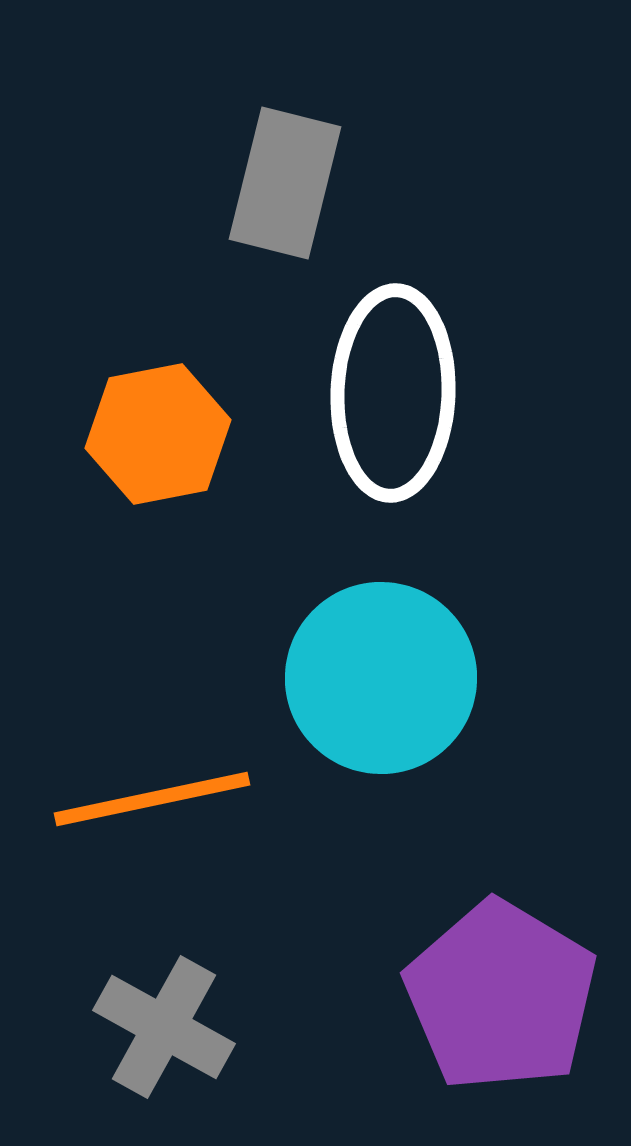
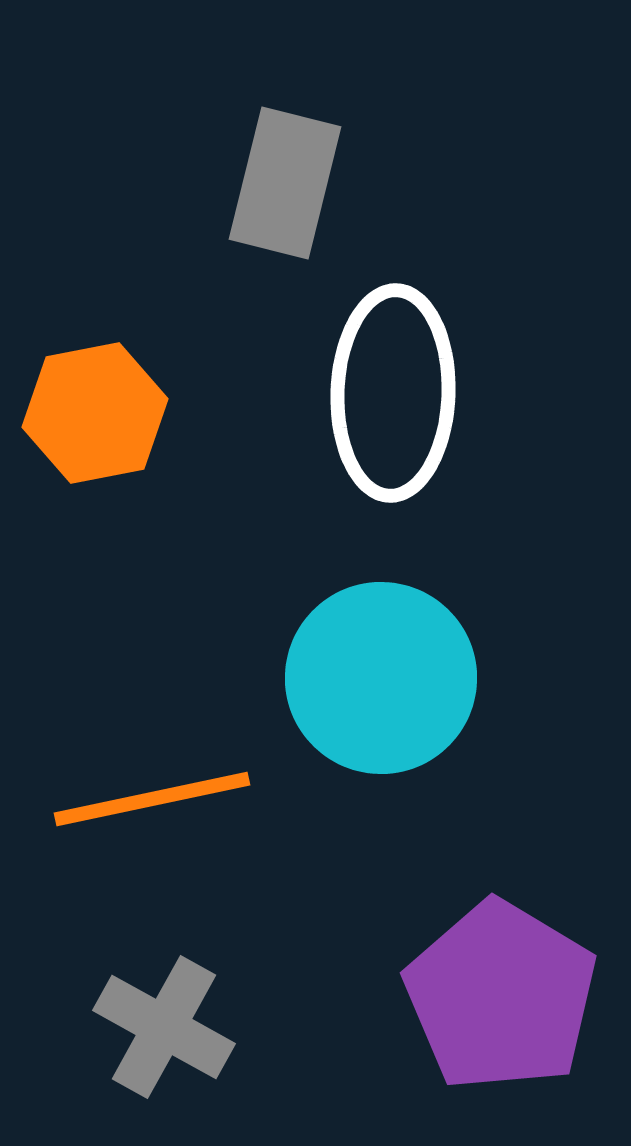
orange hexagon: moved 63 px left, 21 px up
